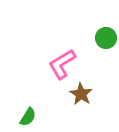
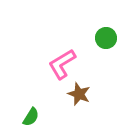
brown star: moved 2 px left; rotated 10 degrees counterclockwise
green semicircle: moved 3 px right
